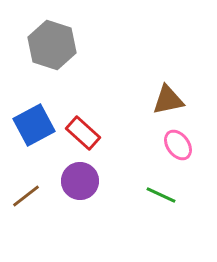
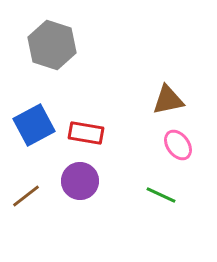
red rectangle: moved 3 px right; rotated 32 degrees counterclockwise
